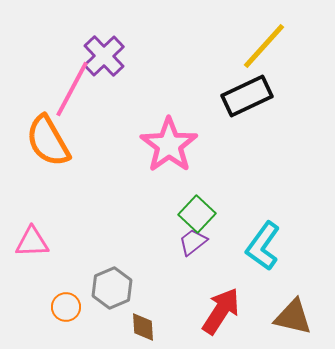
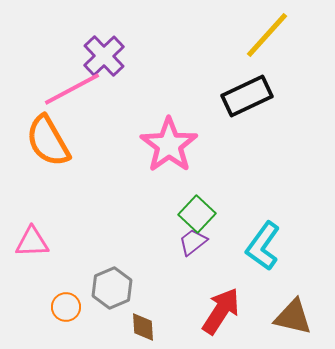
yellow line: moved 3 px right, 11 px up
pink line: rotated 34 degrees clockwise
